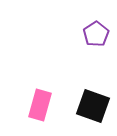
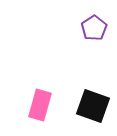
purple pentagon: moved 2 px left, 6 px up
